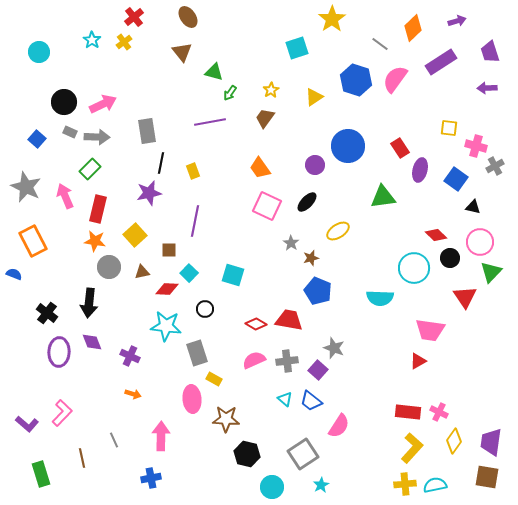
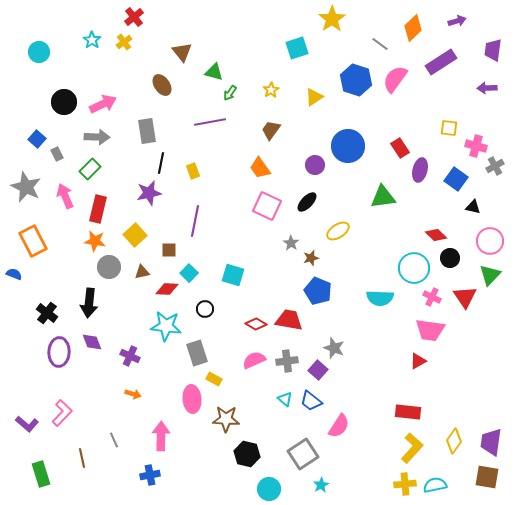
brown ellipse at (188, 17): moved 26 px left, 68 px down
purple trapezoid at (490, 52): moved 3 px right, 2 px up; rotated 25 degrees clockwise
brown trapezoid at (265, 118): moved 6 px right, 12 px down
gray rectangle at (70, 132): moved 13 px left, 22 px down; rotated 40 degrees clockwise
pink circle at (480, 242): moved 10 px right, 1 px up
green triangle at (491, 272): moved 1 px left, 3 px down
pink cross at (439, 412): moved 7 px left, 115 px up
blue cross at (151, 478): moved 1 px left, 3 px up
cyan circle at (272, 487): moved 3 px left, 2 px down
